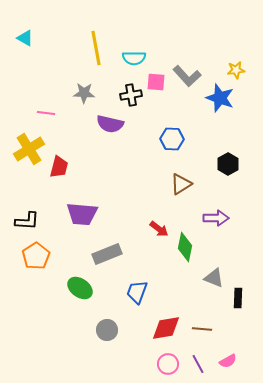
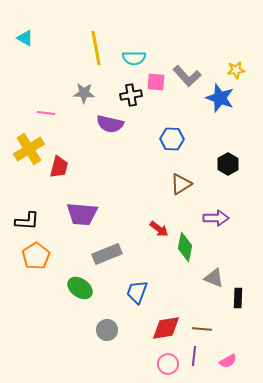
purple line: moved 4 px left, 8 px up; rotated 36 degrees clockwise
